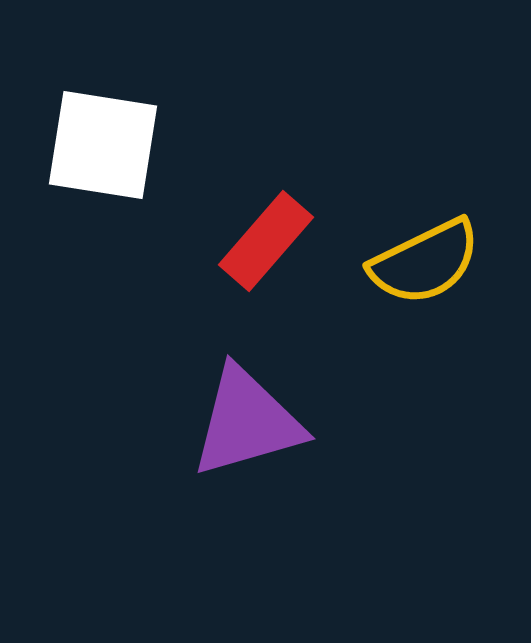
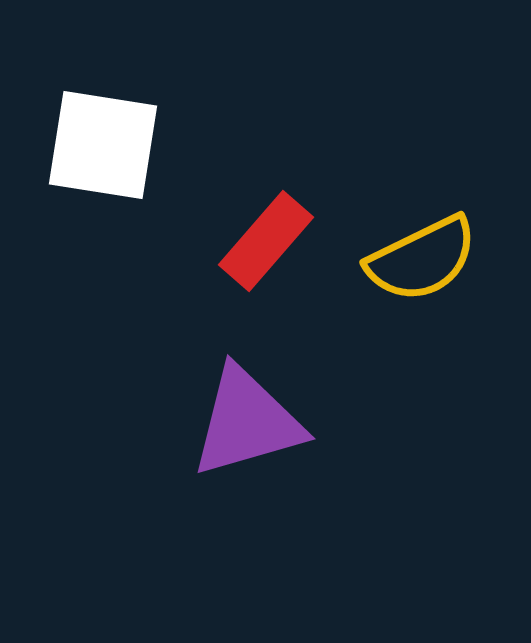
yellow semicircle: moved 3 px left, 3 px up
